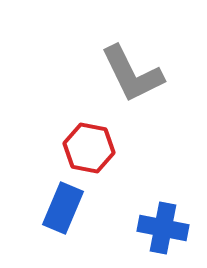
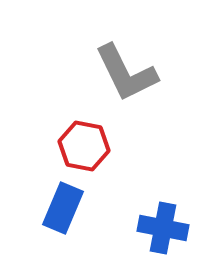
gray L-shape: moved 6 px left, 1 px up
red hexagon: moved 5 px left, 2 px up
